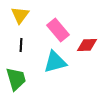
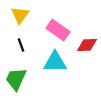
pink rectangle: rotated 15 degrees counterclockwise
black line: rotated 24 degrees counterclockwise
cyan triangle: rotated 15 degrees clockwise
green trapezoid: rotated 140 degrees counterclockwise
